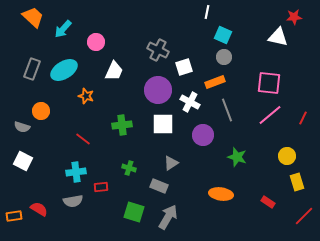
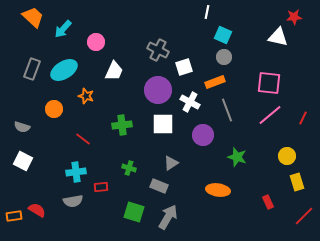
orange circle at (41, 111): moved 13 px right, 2 px up
orange ellipse at (221, 194): moved 3 px left, 4 px up
red rectangle at (268, 202): rotated 32 degrees clockwise
red semicircle at (39, 209): moved 2 px left, 1 px down
